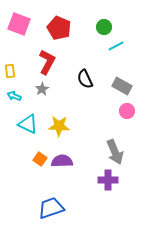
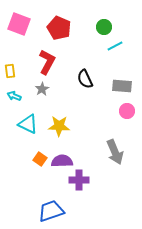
cyan line: moved 1 px left
gray rectangle: rotated 24 degrees counterclockwise
purple cross: moved 29 px left
blue trapezoid: moved 3 px down
